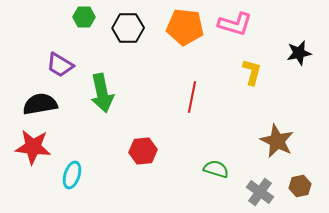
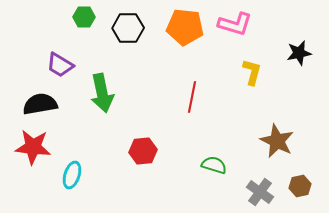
green semicircle: moved 2 px left, 4 px up
